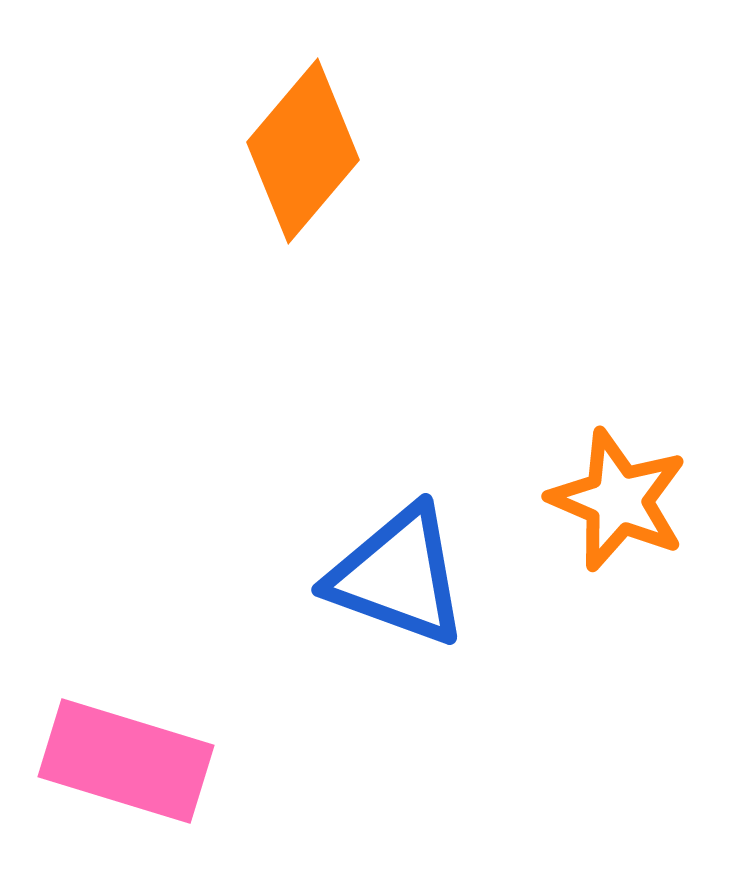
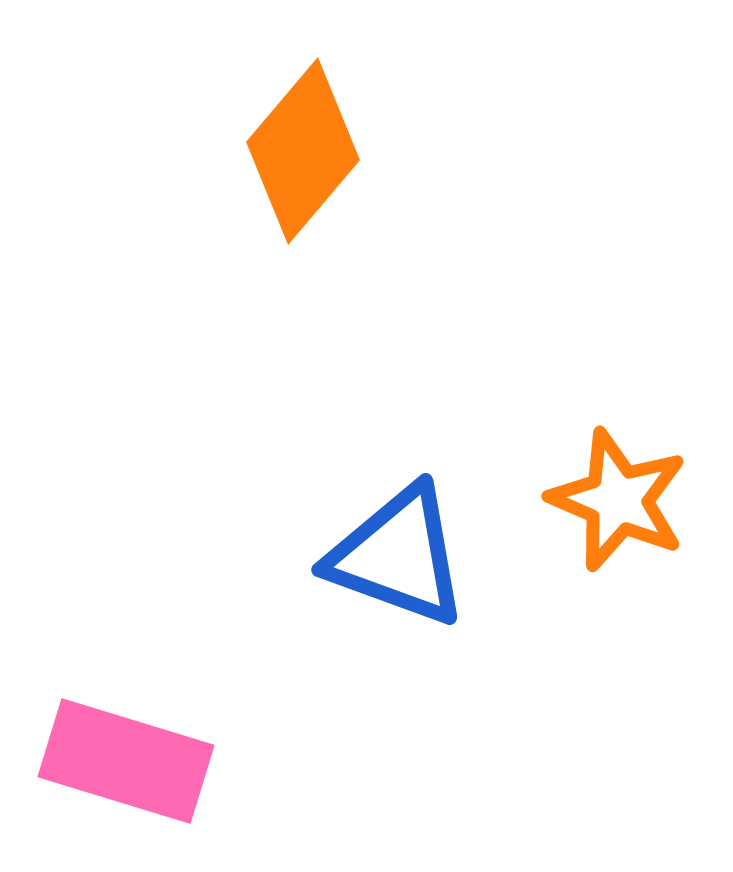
blue triangle: moved 20 px up
